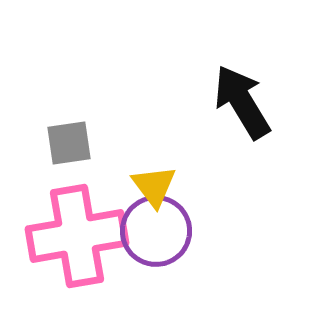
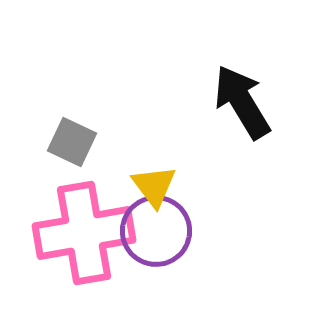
gray square: moved 3 px right, 1 px up; rotated 33 degrees clockwise
pink cross: moved 7 px right, 3 px up
